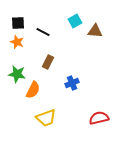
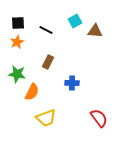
black line: moved 3 px right, 2 px up
orange star: rotated 24 degrees clockwise
blue cross: rotated 24 degrees clockwise
orange semicircle: moved 1 px left, 2 px down
red semicircle: rotated 66 degrees clockwise
